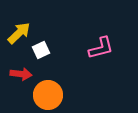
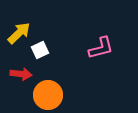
white square: moved 1 px left
